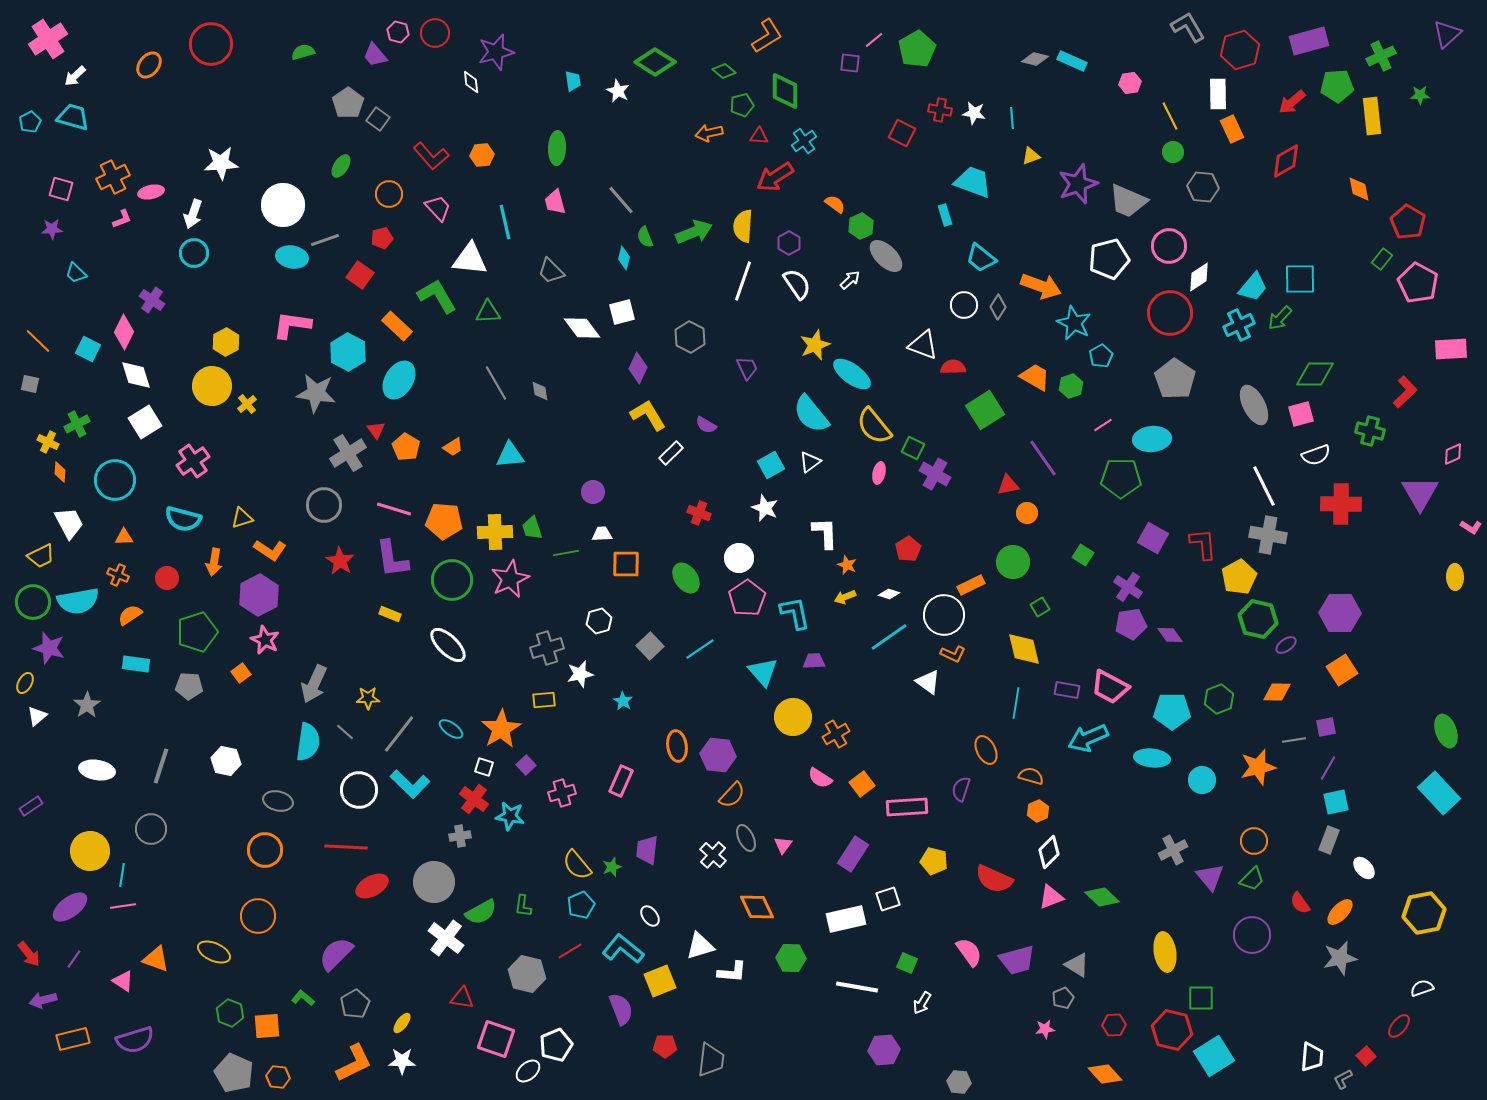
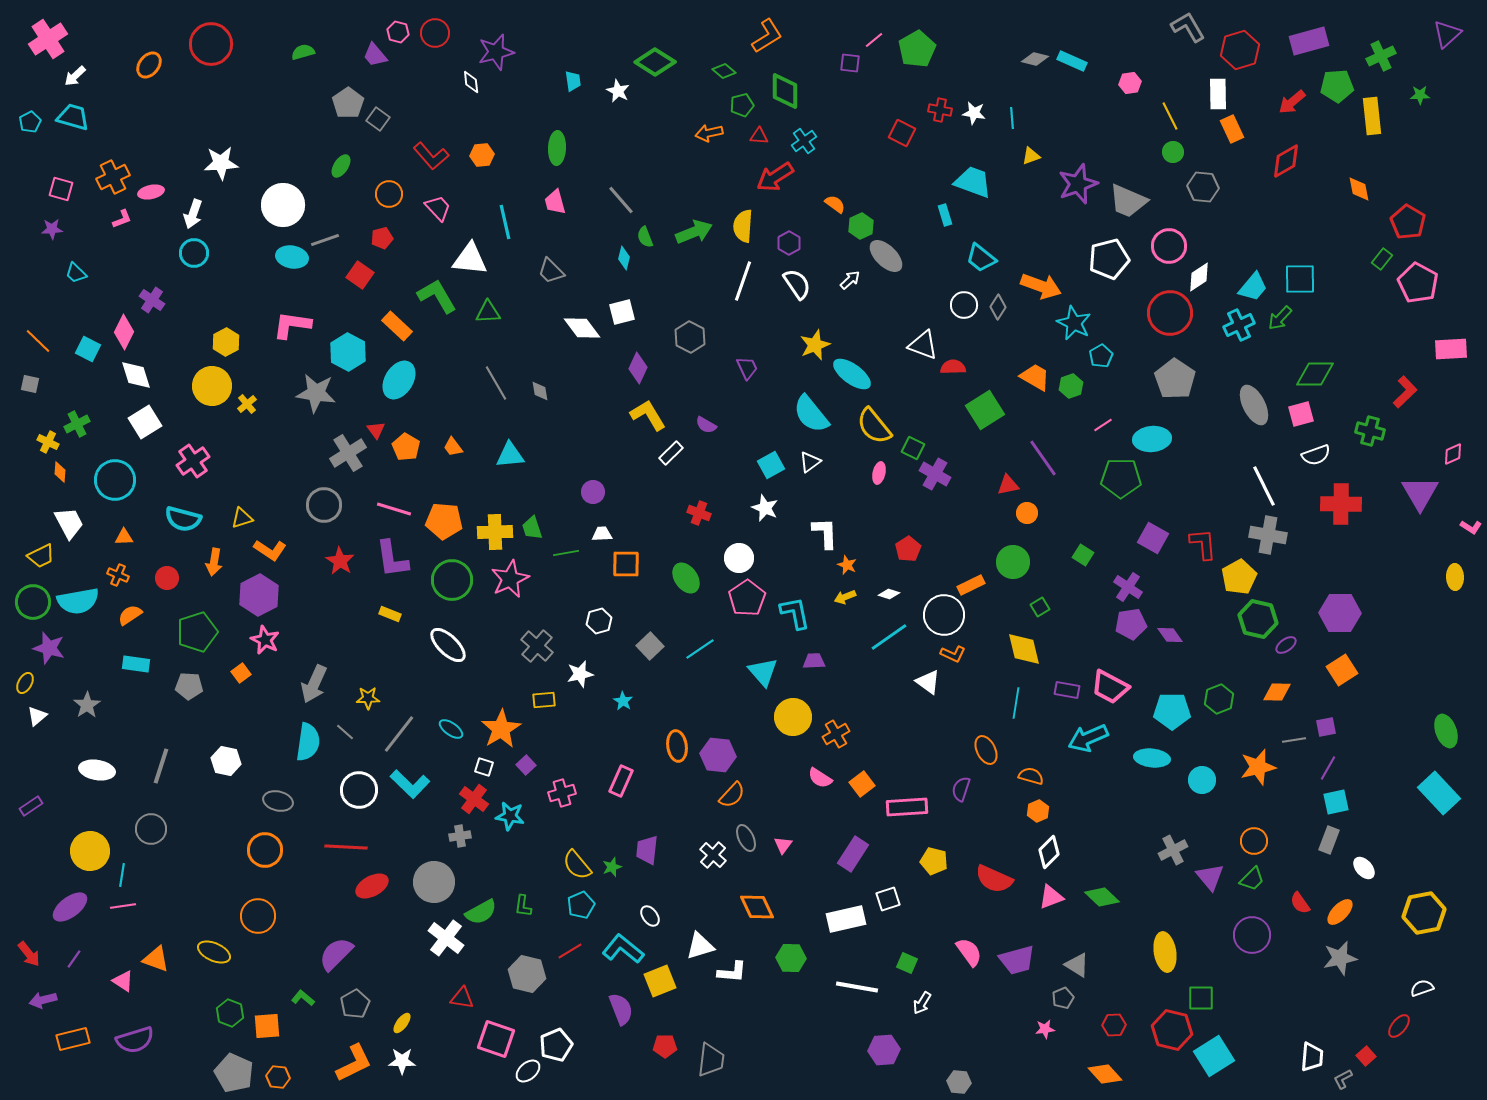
orange trapezoid at (453, 447): rotated 85 degrees clockwise
gray cross at (547, 648): moved 10 px left, 2 px up; rotated 32 degrees counterclockwise
